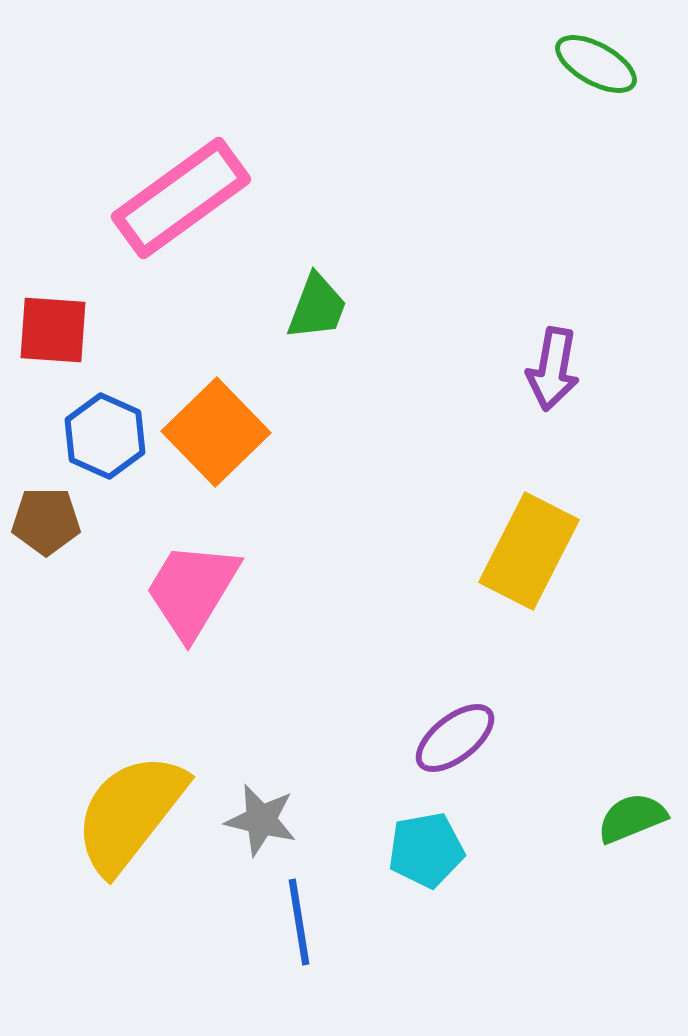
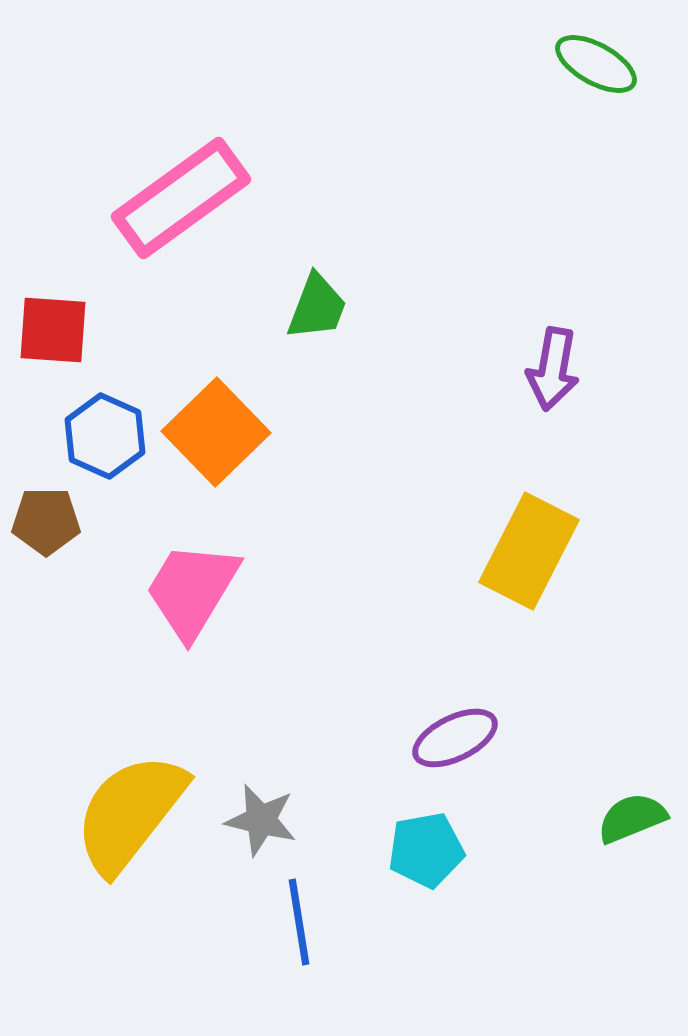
purple ellipse: rotated 12 degrees clockwise
